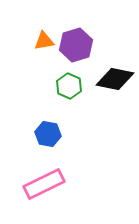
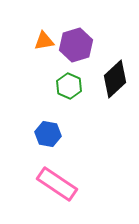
black diamond: rotated 54 degrees counterclockwise
pink rectangle: moved 13 px right; rotated 60 degrees clockwise
